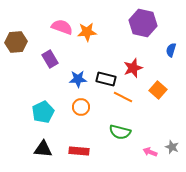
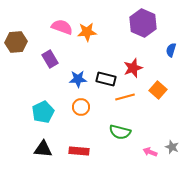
purple hexagon: rotated 12 degrees clockwise
orange line: moved 2 px right; rotated 42 degrees counterclockwise
